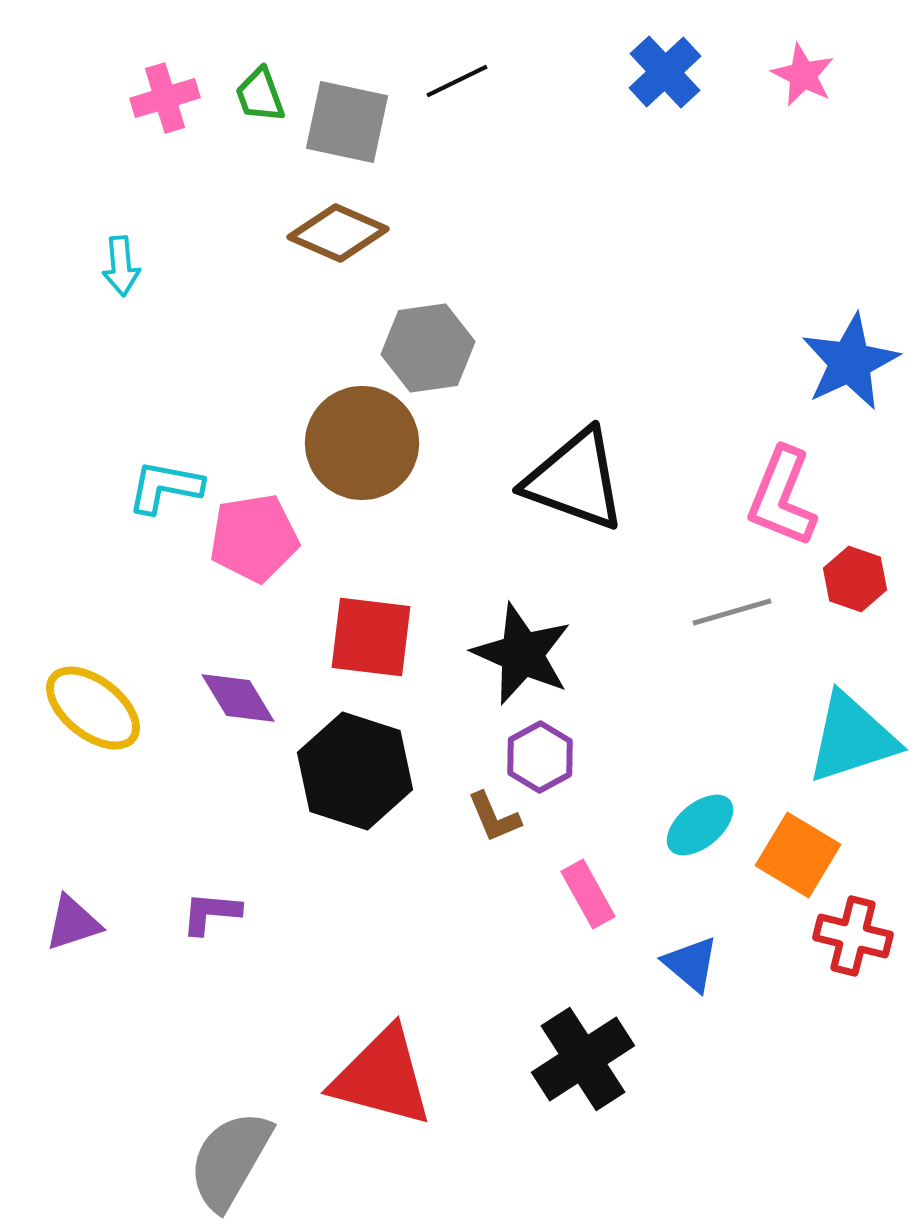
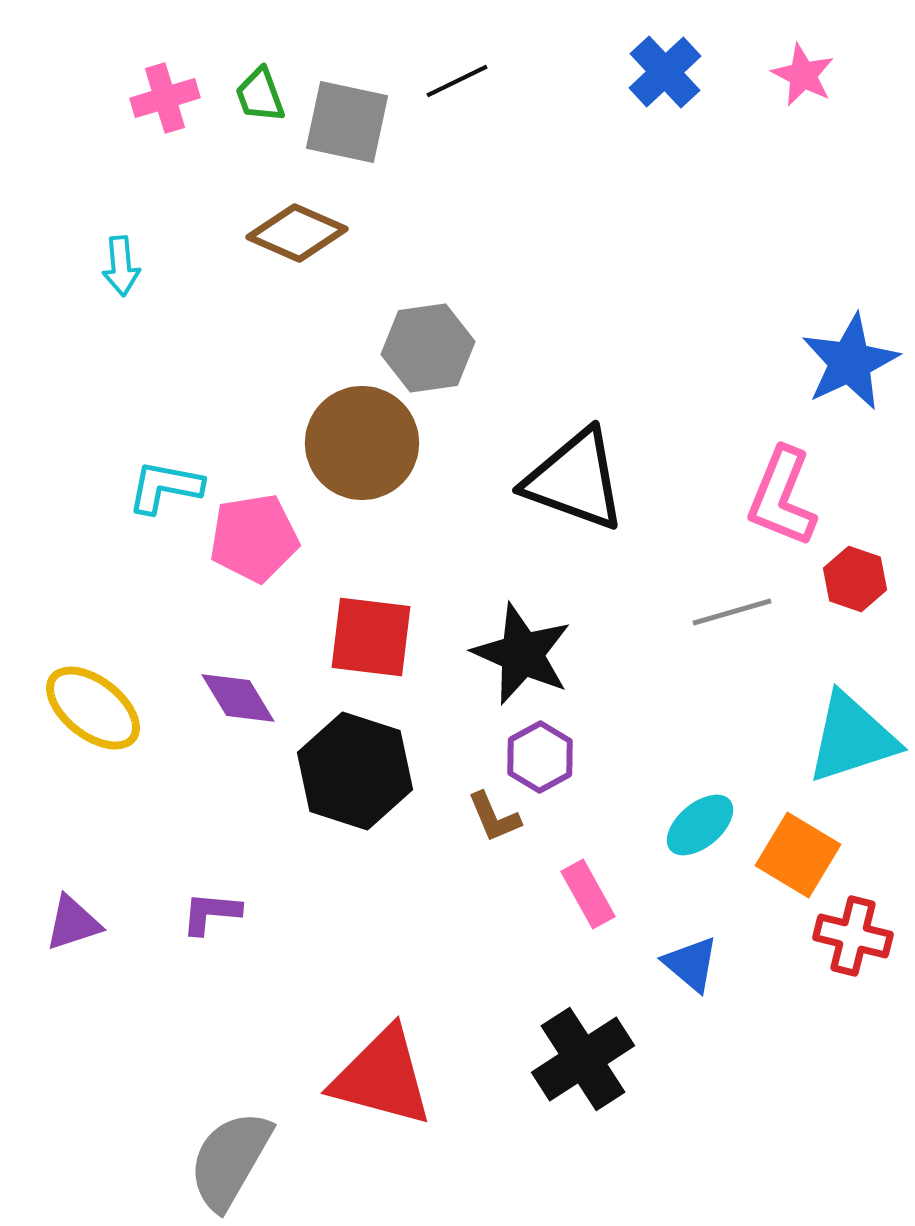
brown diamond: moved 41 px left
